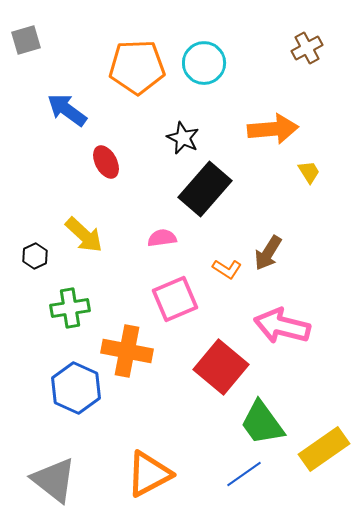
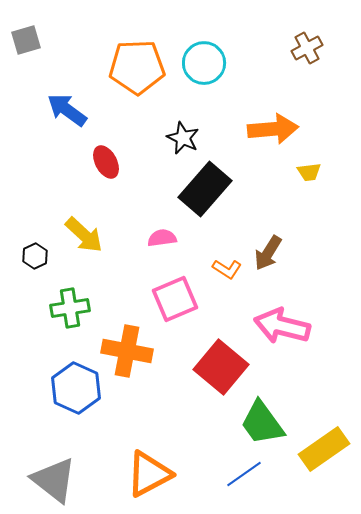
yellow trapezoid: rotated 115 degrees clockwise
